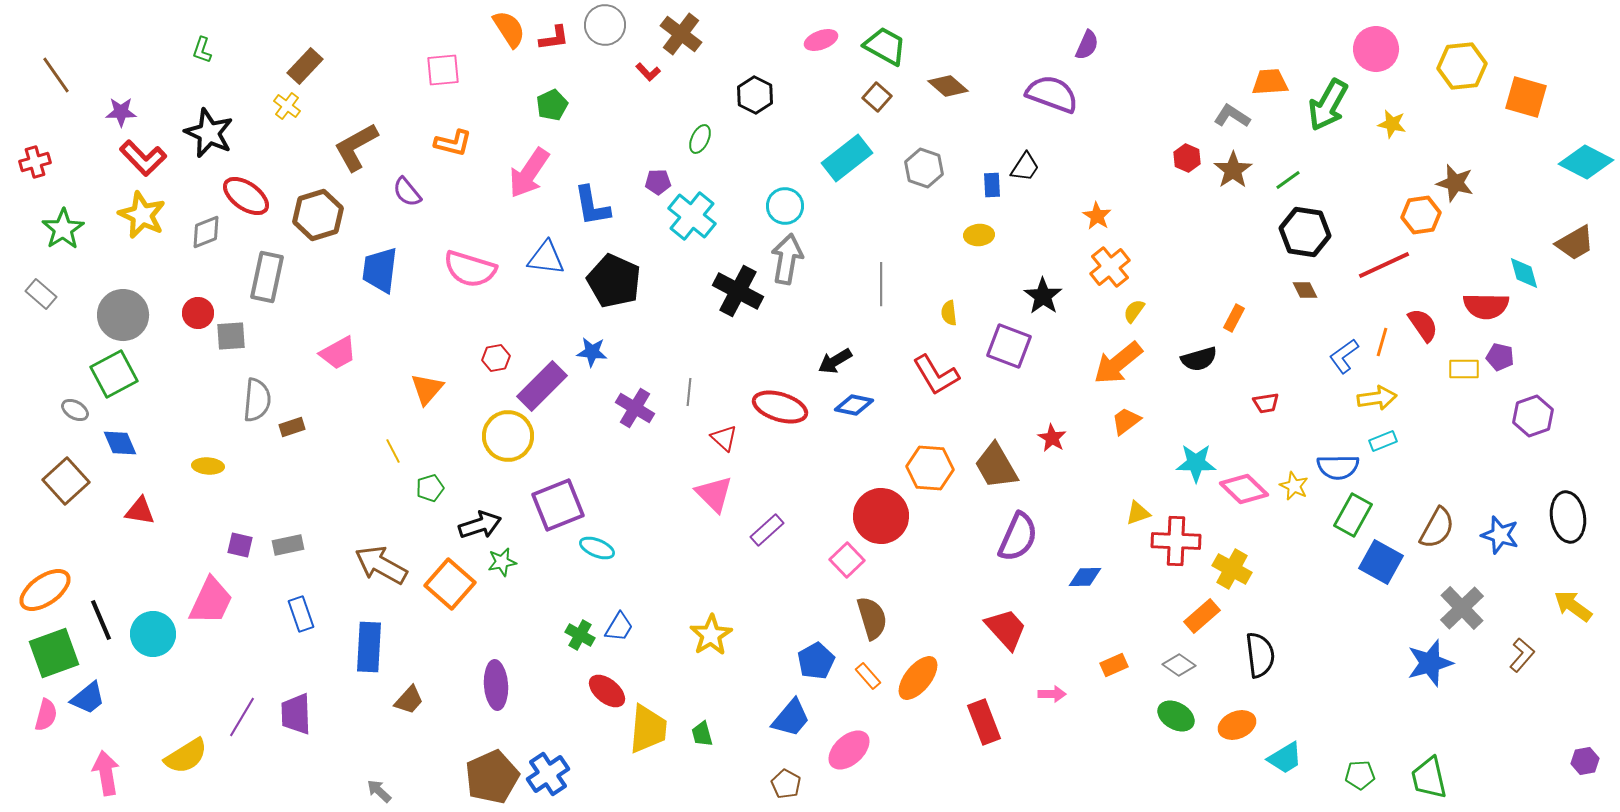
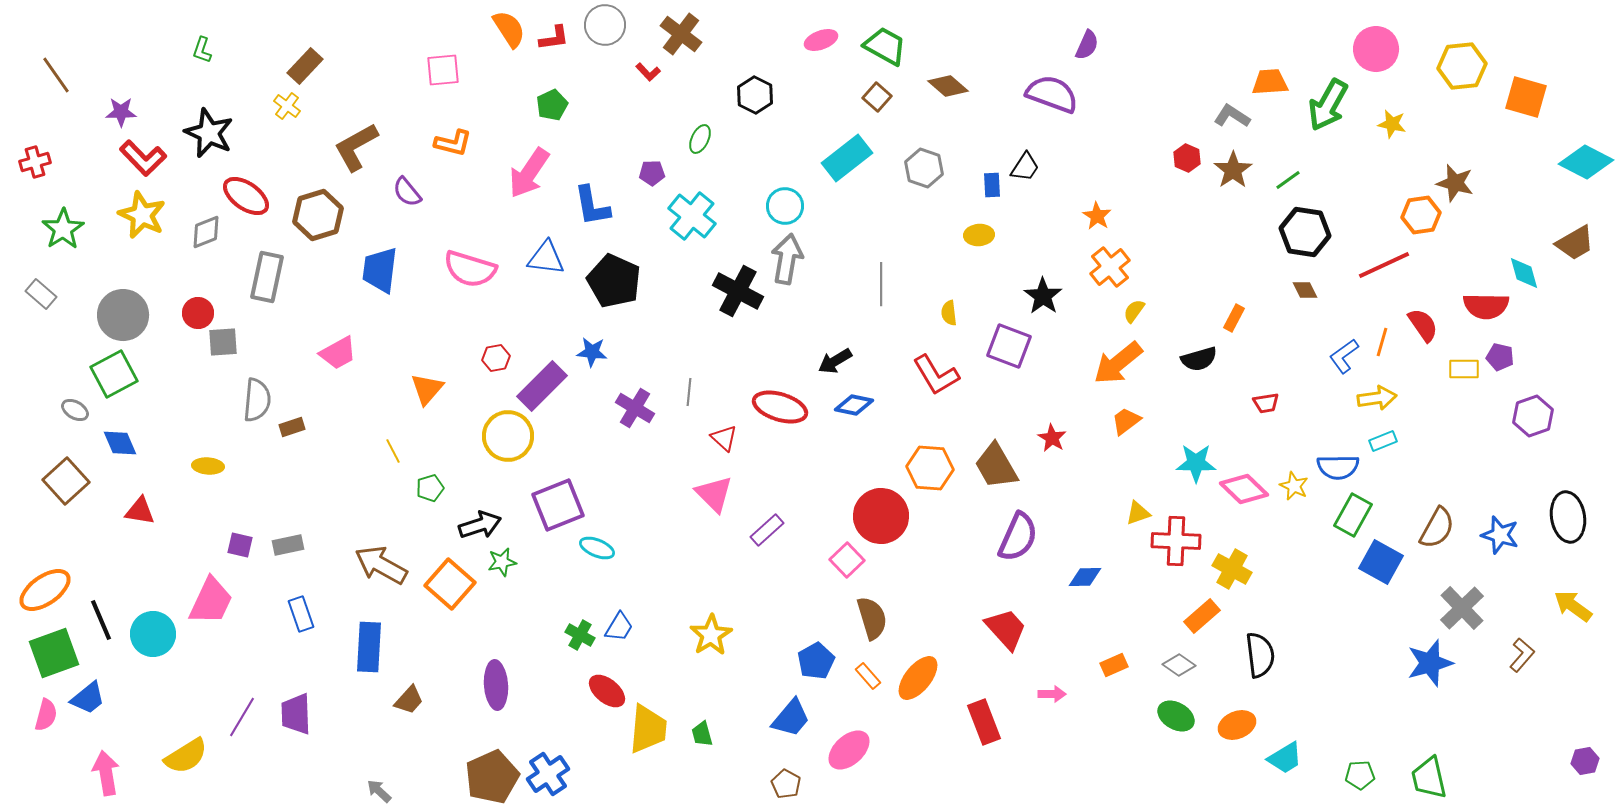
purple pentagon at (658, 182): moved 6 px left, 9 px up
gray square at (231, 336): moved 8 px left, 6 px down
